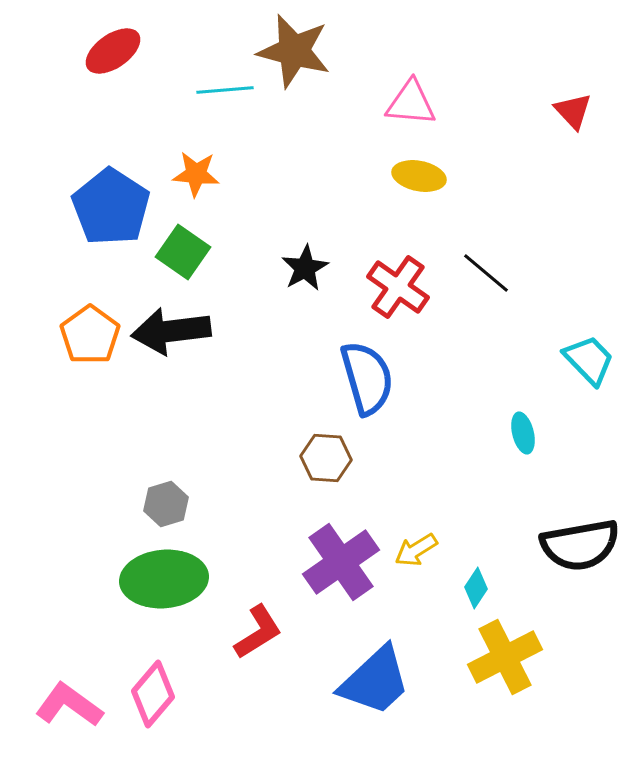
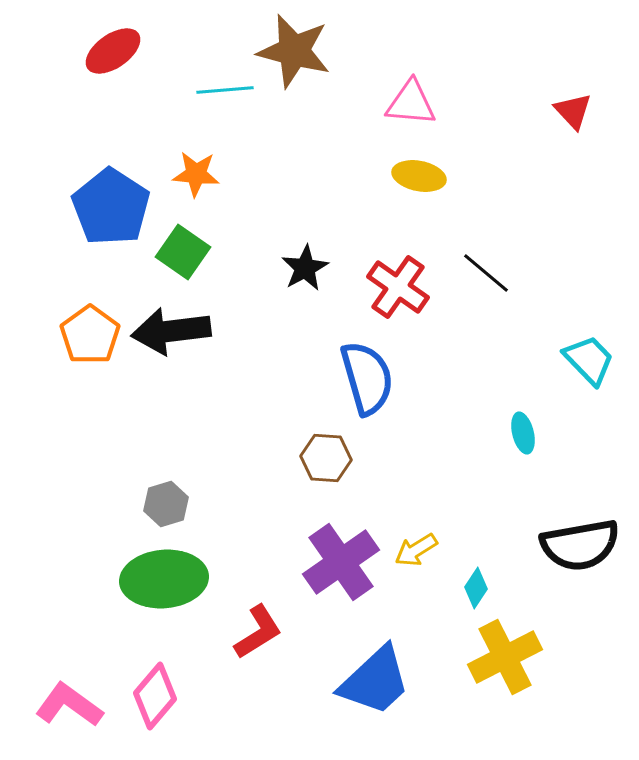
pink diamond: moved 2 px right, 2 px down
